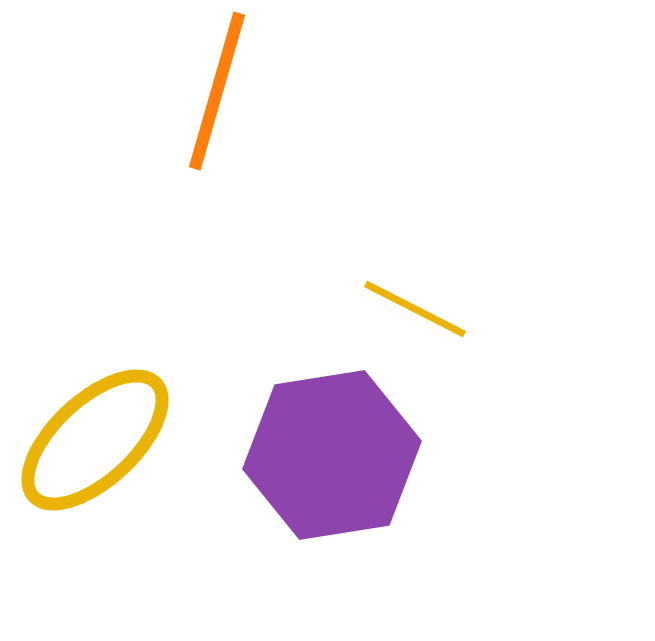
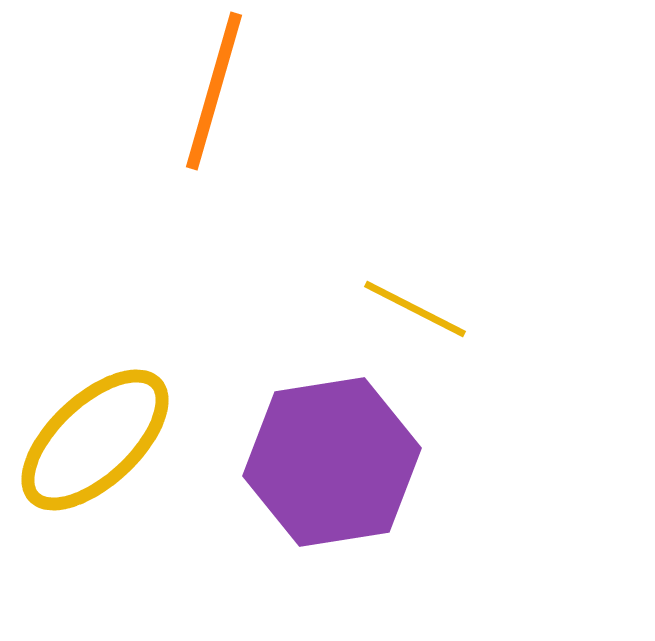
orange line: moved 3 px left
purple hexagon: moved 7 px down
